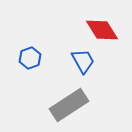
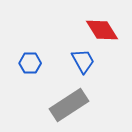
blue hexagon: moved 5 px down; rotated 20 degrees clockwise
